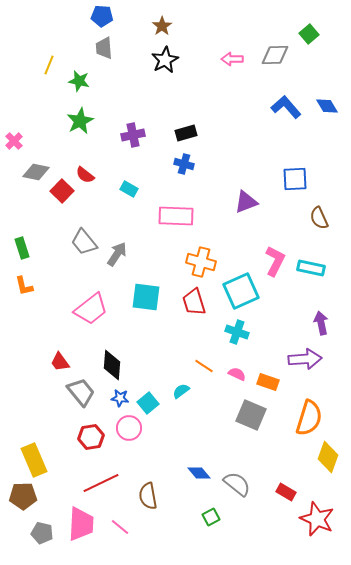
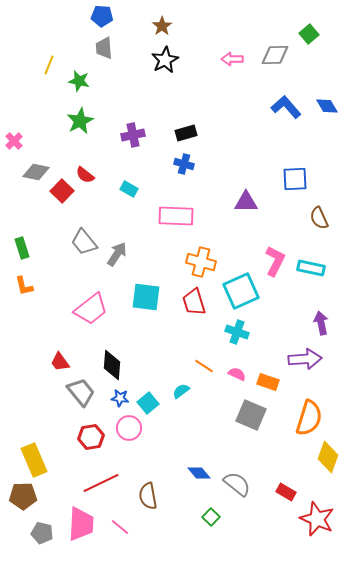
purple triangle at (246, 202): rotated 20 degrees clockwise
green square at (211, 517): rotated 18 degrees counterclockwise
